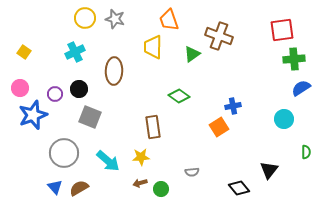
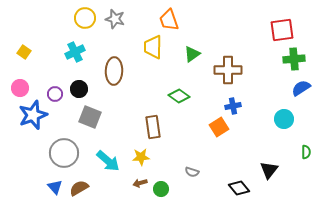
brown cross: moved 9 px right, 34 px down; rotated 20 degrees counterclockwise
gray semicircle: rotated 24 degrees clockwise
